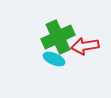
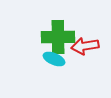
green cross: rotated 24 degrees clockwise
